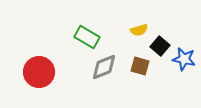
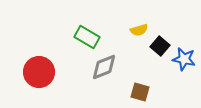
brown square: moved 26 px down
